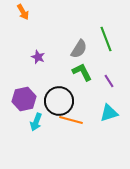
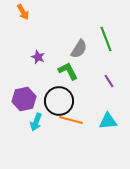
green L-shape: moved 14 px left, 1 px up
cyan triangle: moved 1 px left, 8 px down; rotated 12 degrees clockwise
